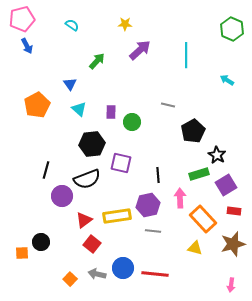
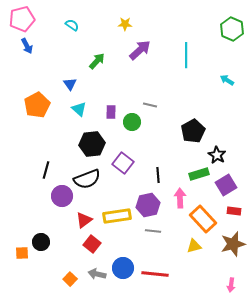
gray line at (168, 105): moved 18 px left
purple square at (121, 163): moved 2 px right; rotated 25 degrees clockwise
yellow triangle at (195, 248): moved 1 px left, 2 px up; rotated 28 degrees counterclockwise
